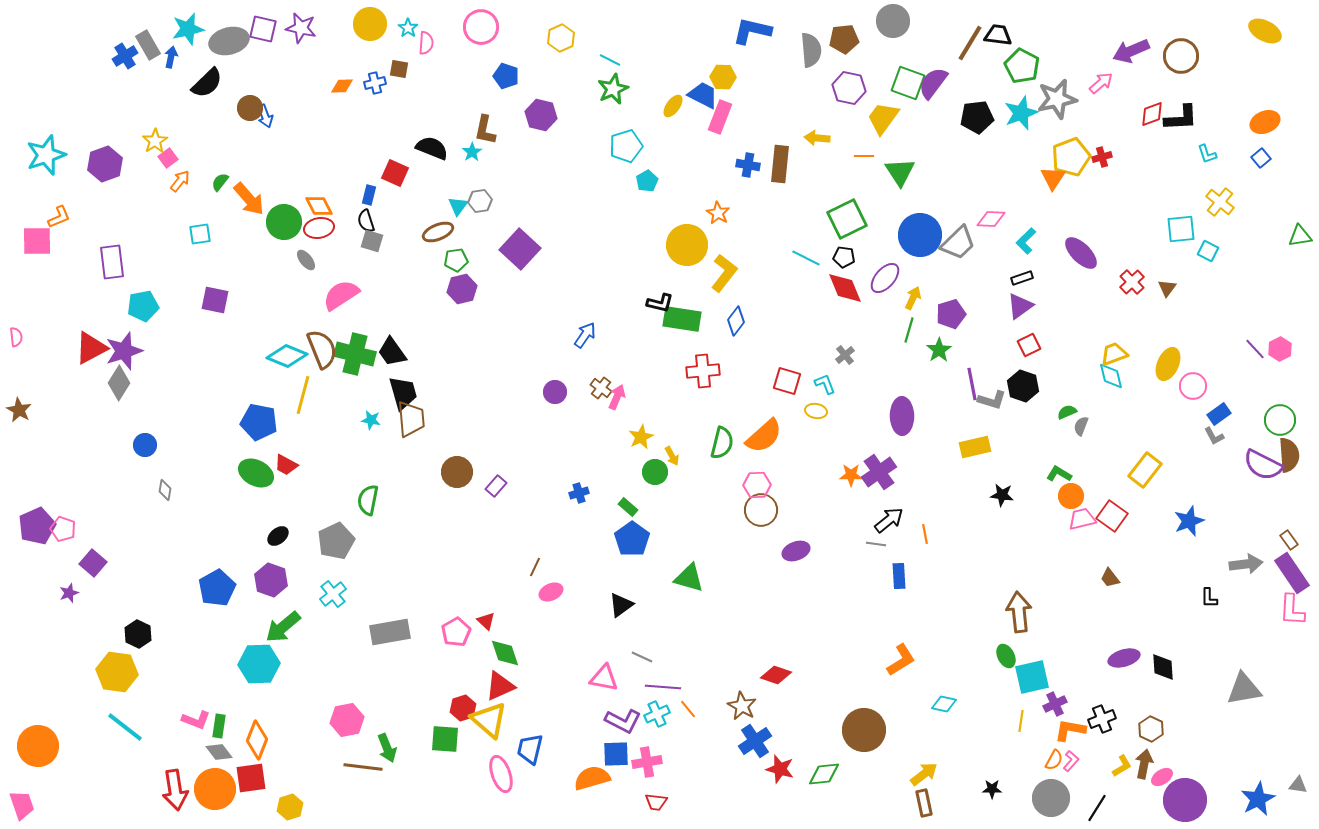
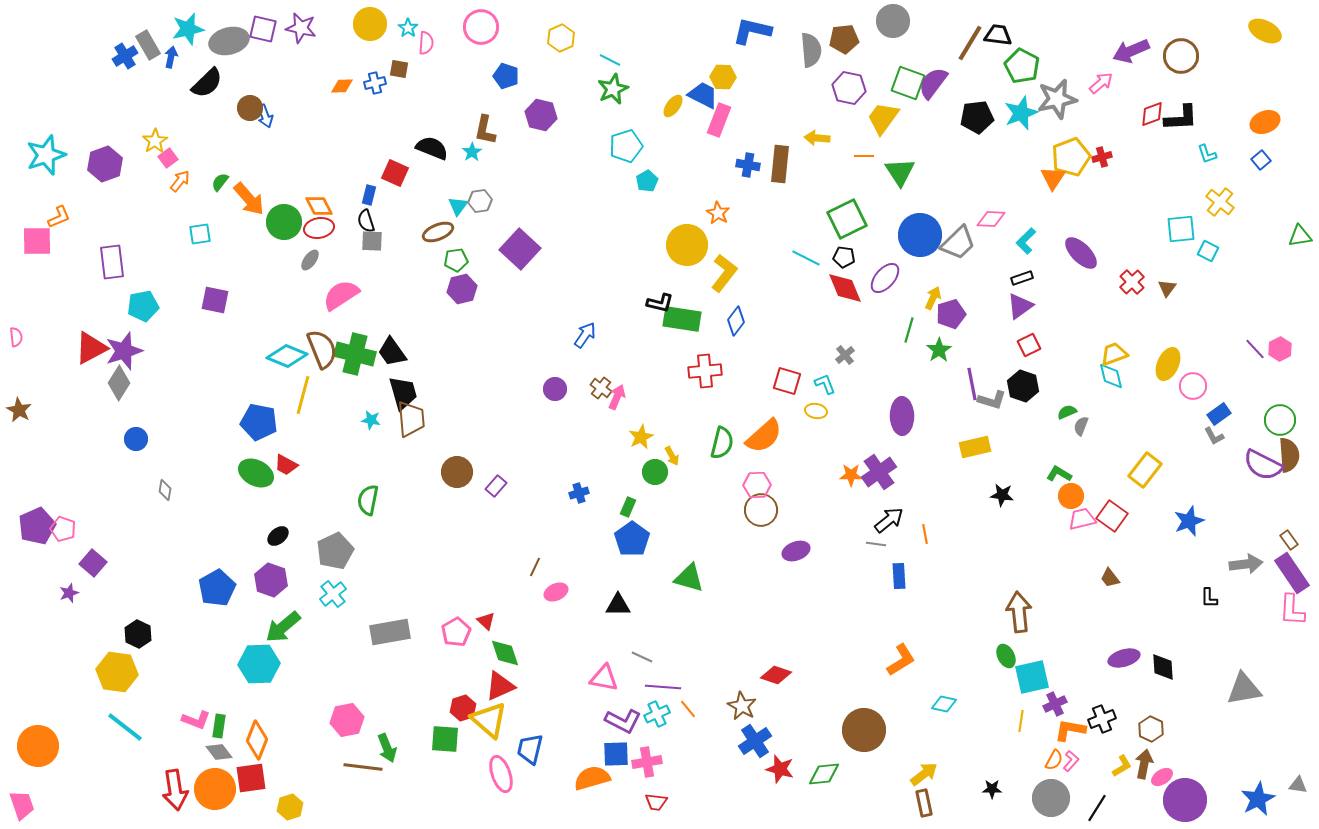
pink rectangle at (720, 117): moved 1 px left, 3 px down
blue square at (1261, 158): moved 2 px down
gray square at (372, 241): rotated 15 degrees counterclockwise
gray ellipse at (306, 260): moved 4 px right; rotated 75 degrees clockwise
yellow arrow at (913, 298): moved 20 px right
red cross at (703, 371): moved 2 px right
purple circle at (555, 392): moved 3 px up
blue circle at (145, 445): moved 9 px left, 6 px up
green rectangle at (628, 507): rotated 72 degrees clockwise
gray pentagon at (336, 541): moved 1 px left, 10 px down
pink ellipse at (551, 592): moved 5 px right
black triangle at (621, 605): moved 3 px left; rotated 36 degrees clockwise
